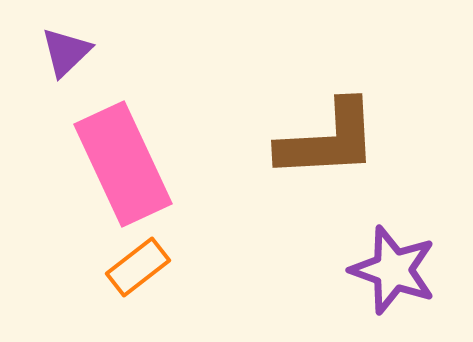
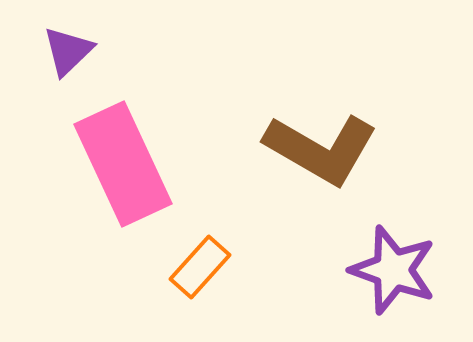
purple triangle: moved 2 px right, 1 px up
brown L-shape: moved 7 px left, 9 px down; rotated 33 degrees clockwise
orange rectangle: moved 62 px right; rotated 10 degrees counterclockwise
